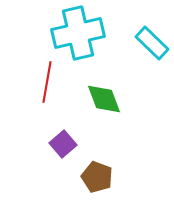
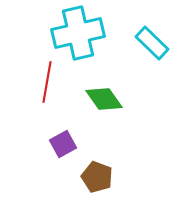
green diamond: rotated 15 degrees counterclockwise
purple square: rotated 12 degrees clockwise
